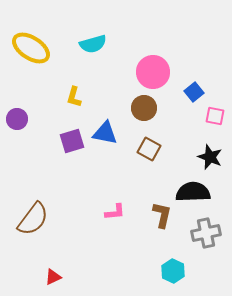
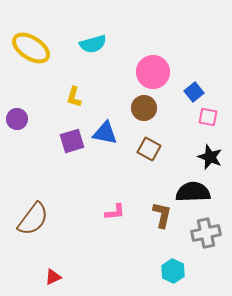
pink square: moved 7 px left, 1 px down
